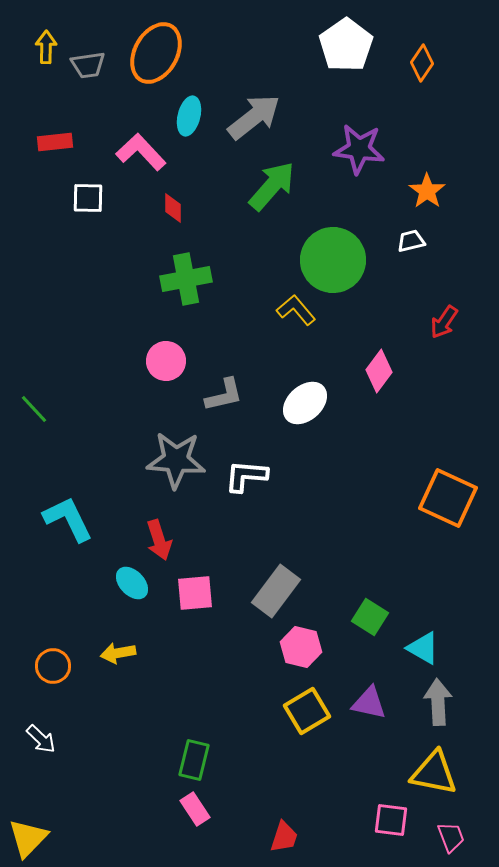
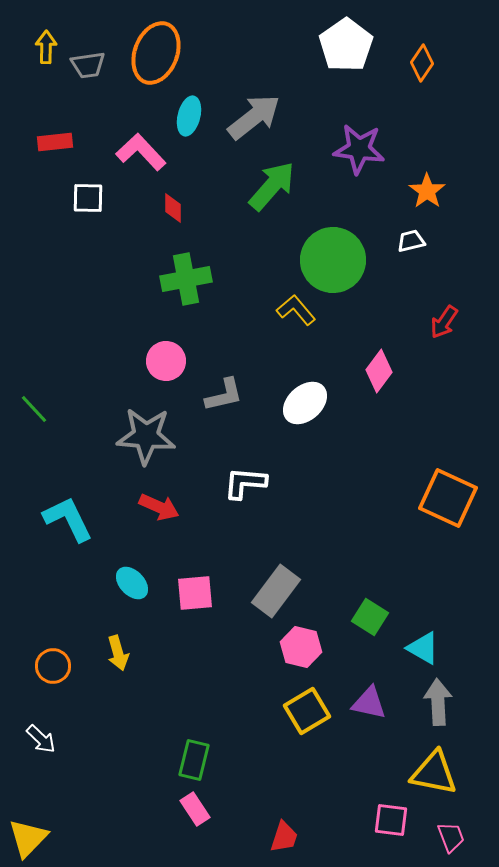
orange ellipse at (156, 53): rotated 8 degrees counterclockwise
gray star at (176, 460): moved 30 px left, 24 px up
white L-shape at (246, 476): moved 1 px left, 7 px down
red arrow at (159, 540): moved 33 px up; rotated 48 degrees counterclockwise
yellow arrow at (118, 653): rotated 96 degrees counterclockwise
